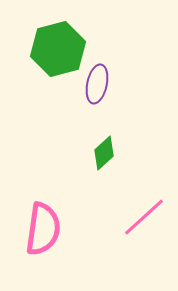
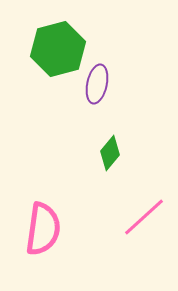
green diamond: moved 6 px right; rotated 8 degrees counterclockwise
